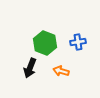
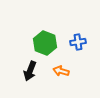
black arrow: moved 3 px down
